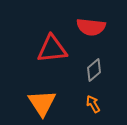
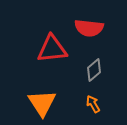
red semicircle: moved 2 px left, 1 px down
